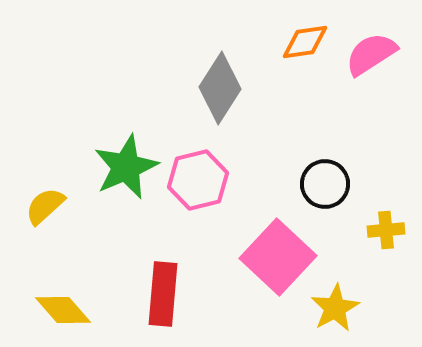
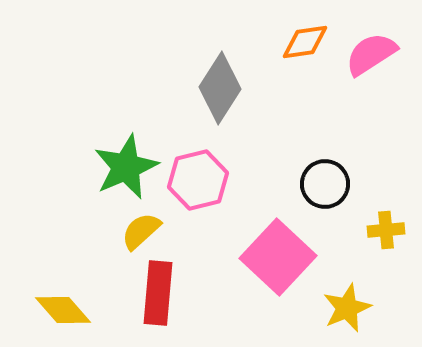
yellow semicircle: moved 96 px right, 25 px down
red rectangle: moved 5 px left, 1 px up
yellow star: moved 12 px right; rotated 6 degrees clockwise
